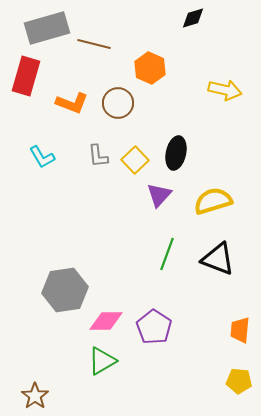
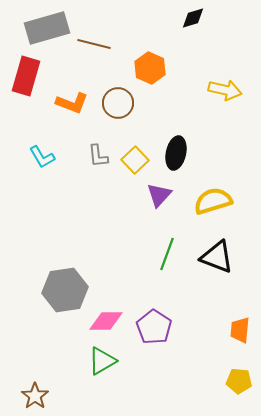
black triangle: moved 1 px left, 2 px up
